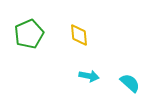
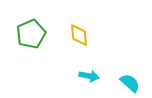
green pentagon: moved 2 px right
